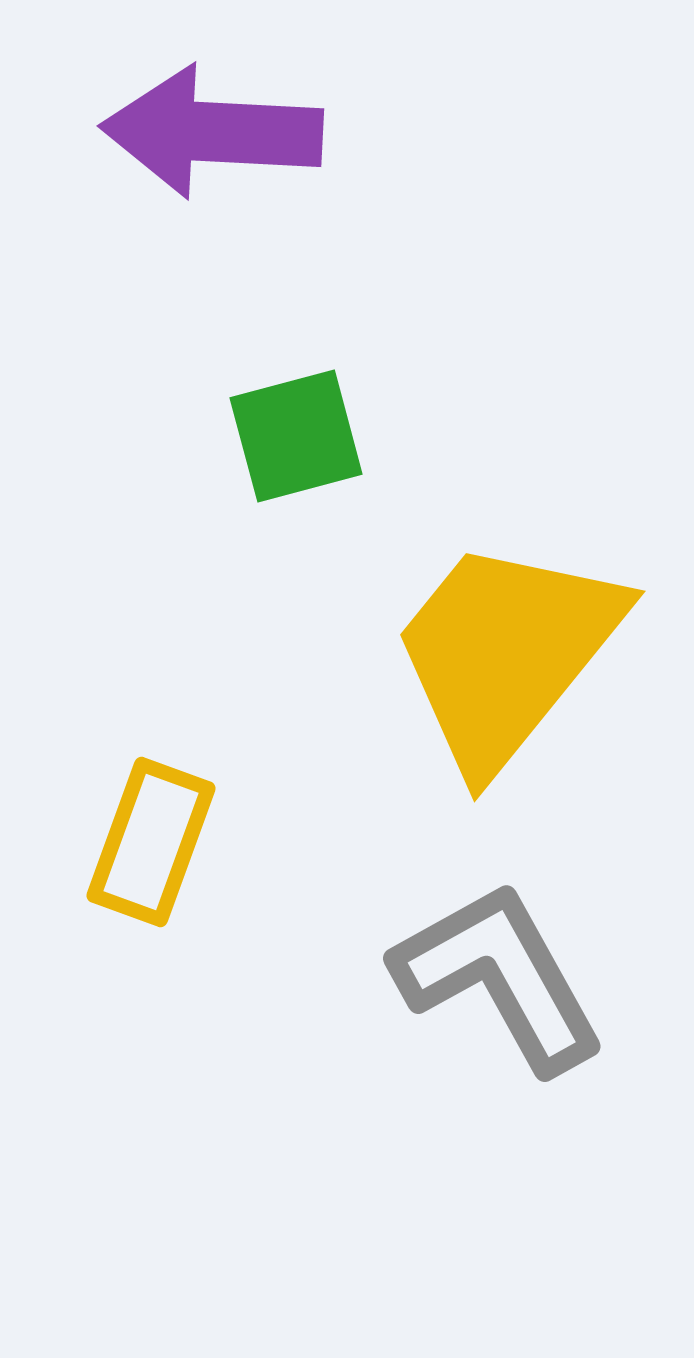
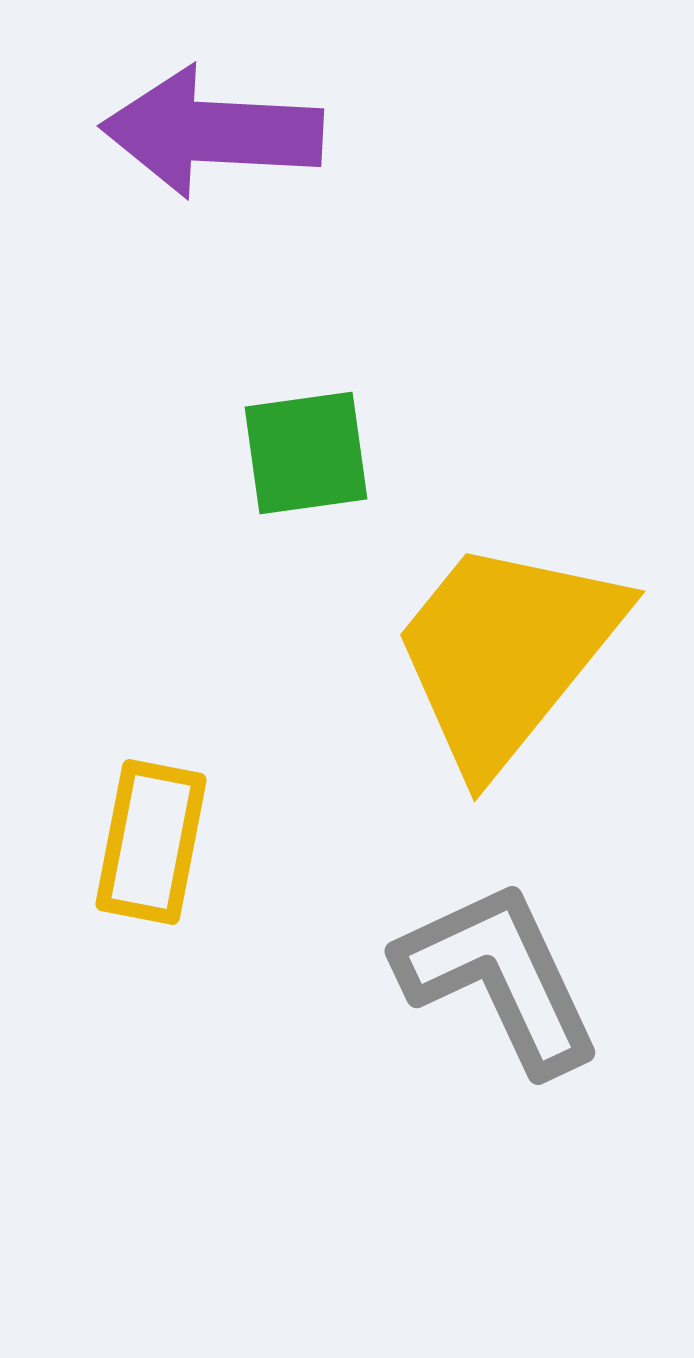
green square: moved 10 px right, 17 px down; rotated 7 degrees clockwise
yellow rectangle: rotated 9 degrees counterclockwise
gray L-shape: rotated 4 degrees clockwise
